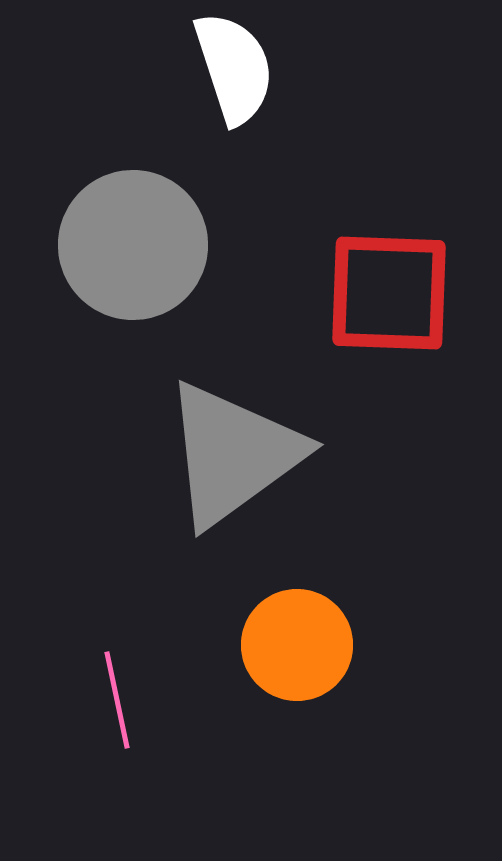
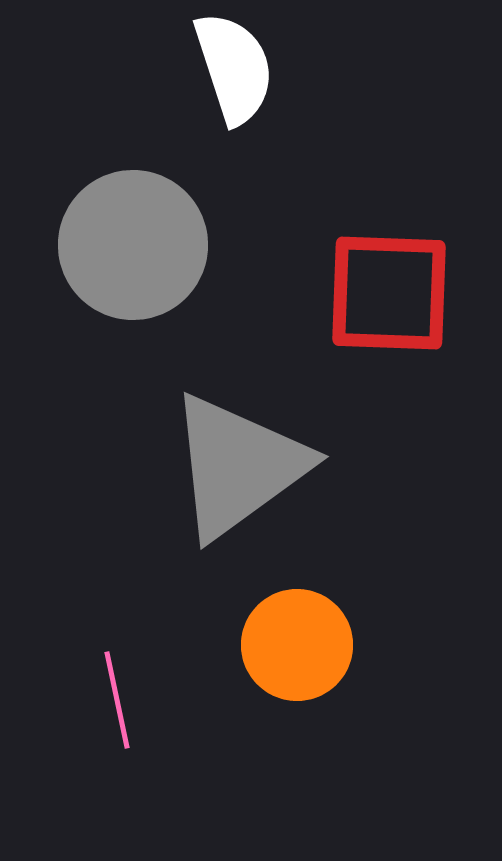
gray triangle: moved 5 px right, 12 px down
